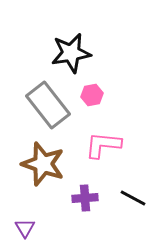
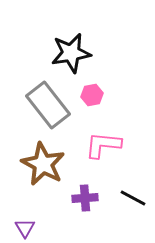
brown star: rotated 9 degrees clockwise
